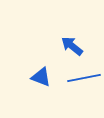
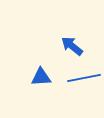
blue triangle: rotated 25 degrees counterclockwise
